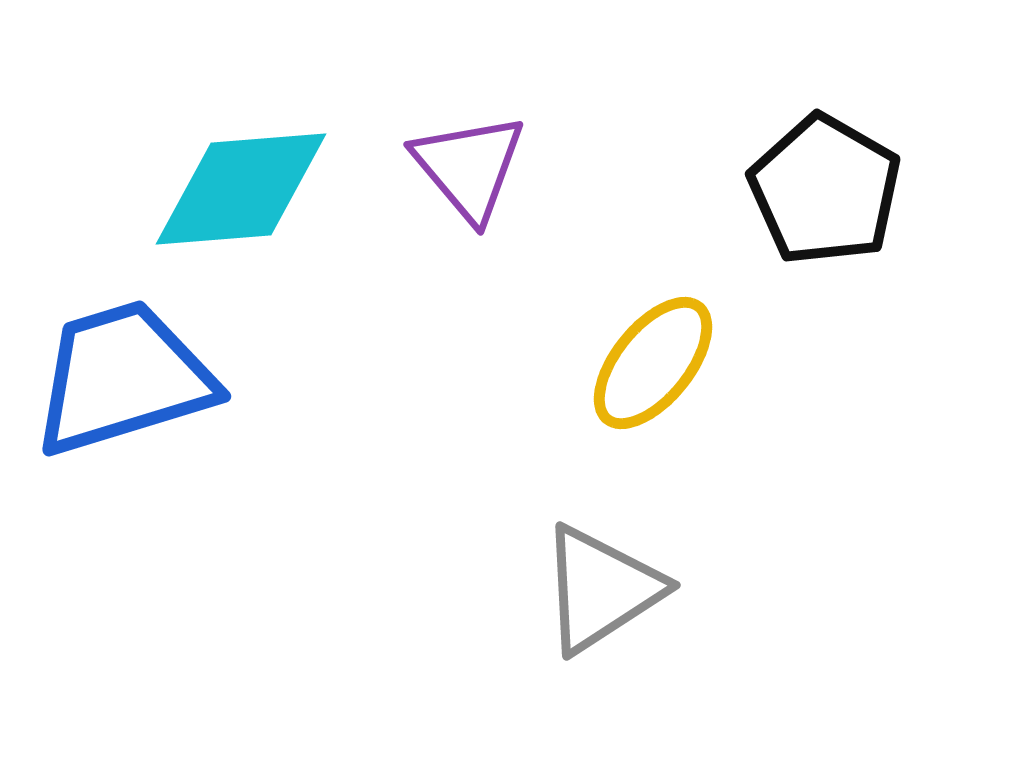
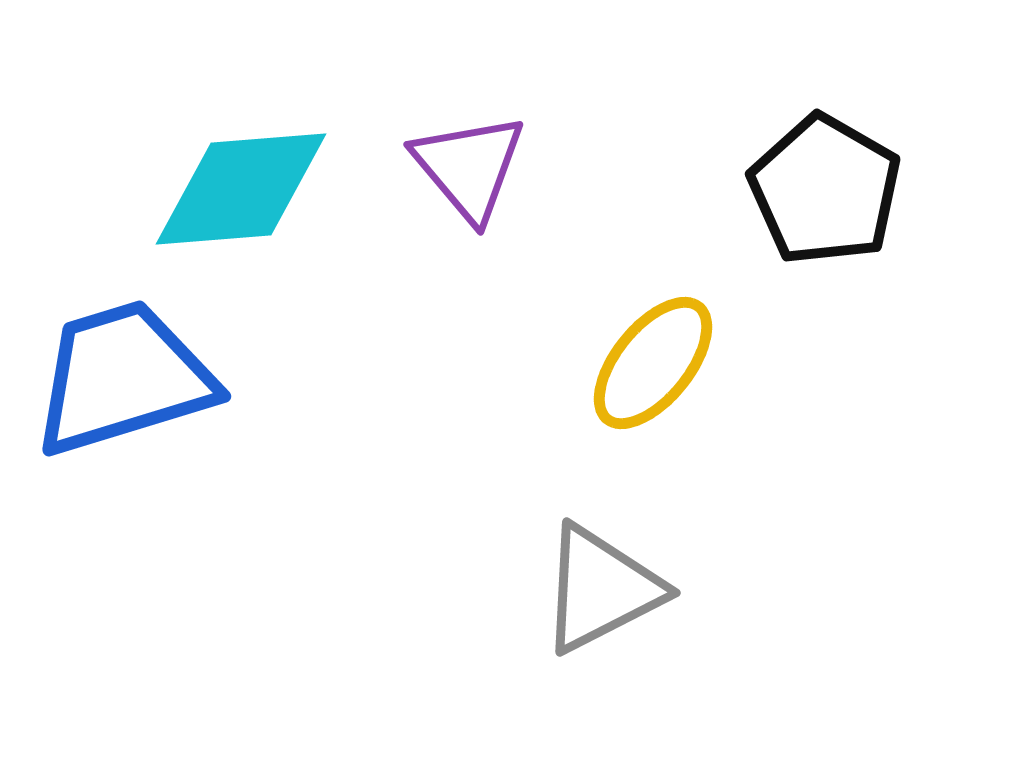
gray triangle: rotated 6 degrees clockwise
